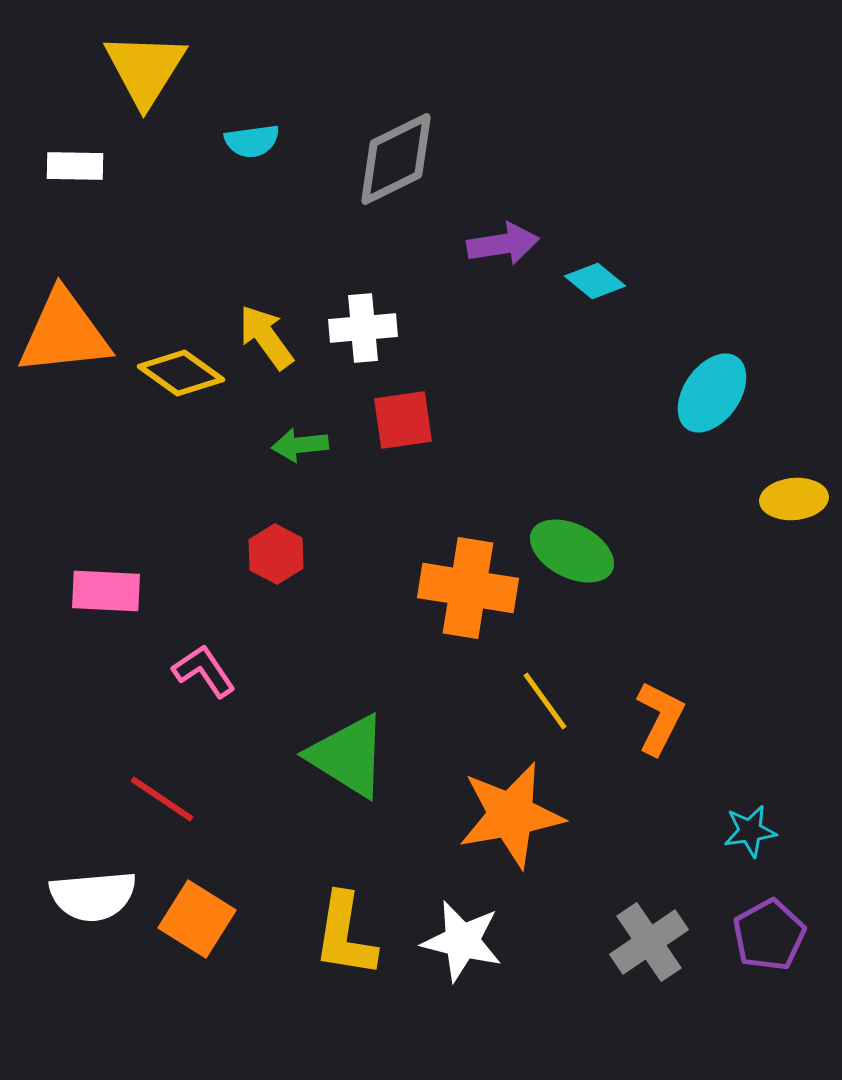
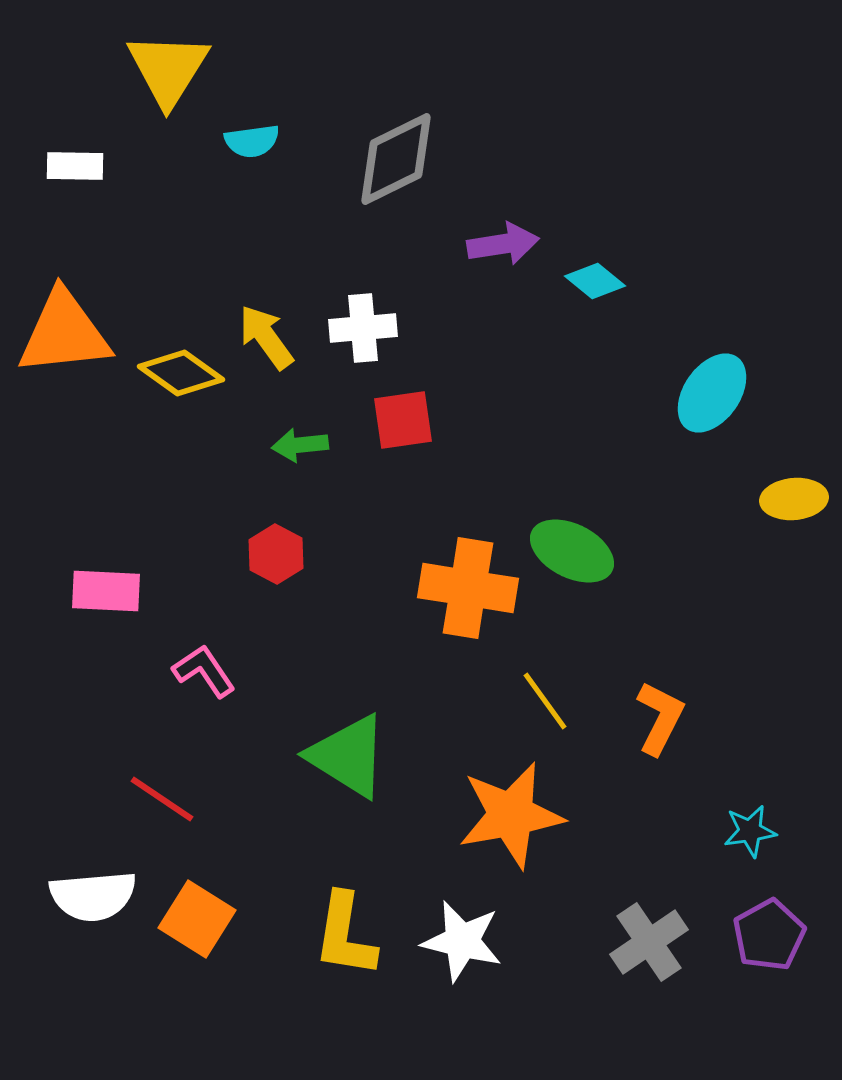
yellow triangle: moved 23 px right
